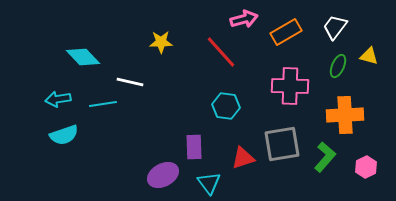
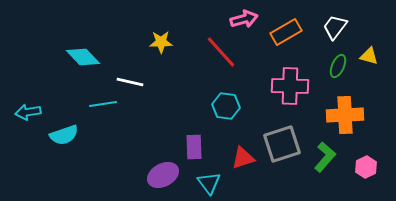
cyan arrow: moved 30 px left, 13 px down
gray square: rotated 9 degrees counterclockwise
